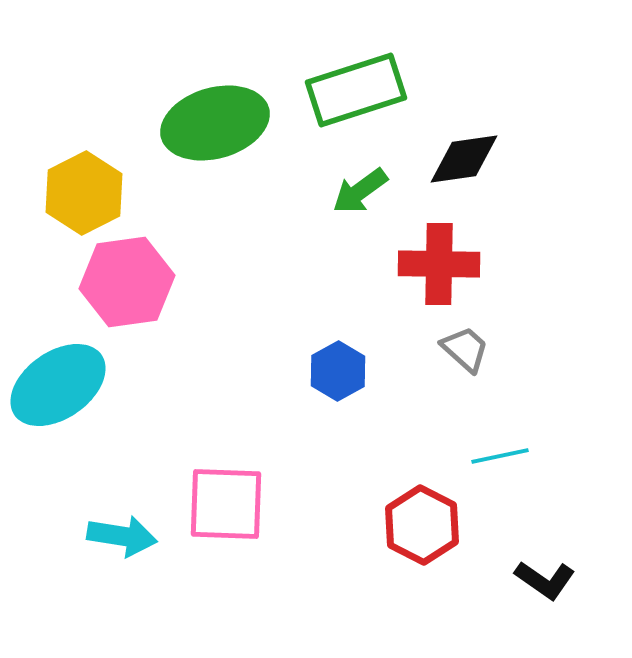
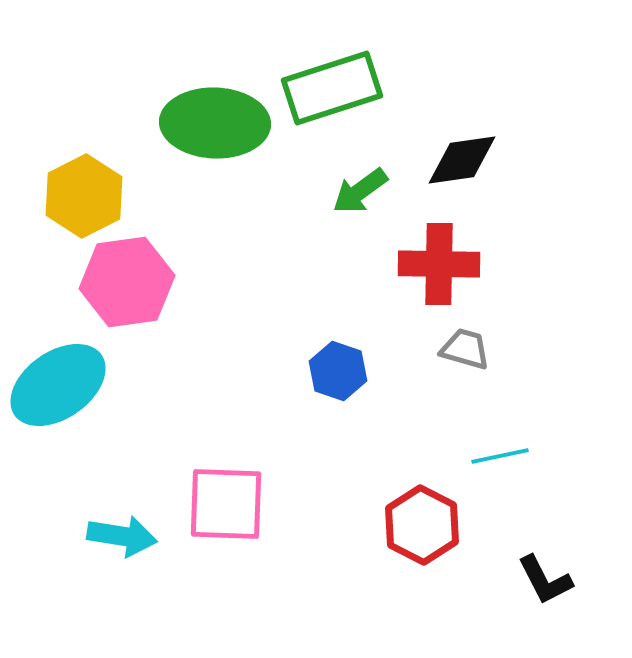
green rectangle: moved 24 px left, 2 px up
green ellipse: rotated 18 degrees clockwise
black diamond: moved 2 px left, 1 px down
yellow hexagon: moved 3 px down
gray trapezoid: rotated 26 degrees counterclockwise
blue hexagon: rotated 12 degrees counterclockwise
black L-shape: rotated 28 degrees clockwise
